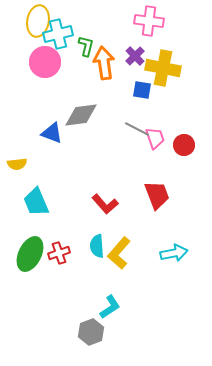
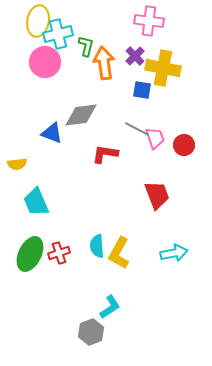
red L-shape: moved 50 px up; rotated 140 degrees clockwise
yellow L-shape: rotated 12 degrees counterclockwise
